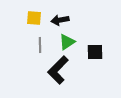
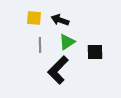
black arrow: rotated 30 degrees clockwise
